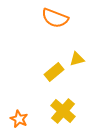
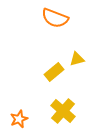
orange star: rotated 24 degrees clockwise
